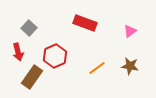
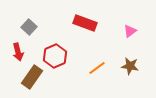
gray square: moved 1 px up
